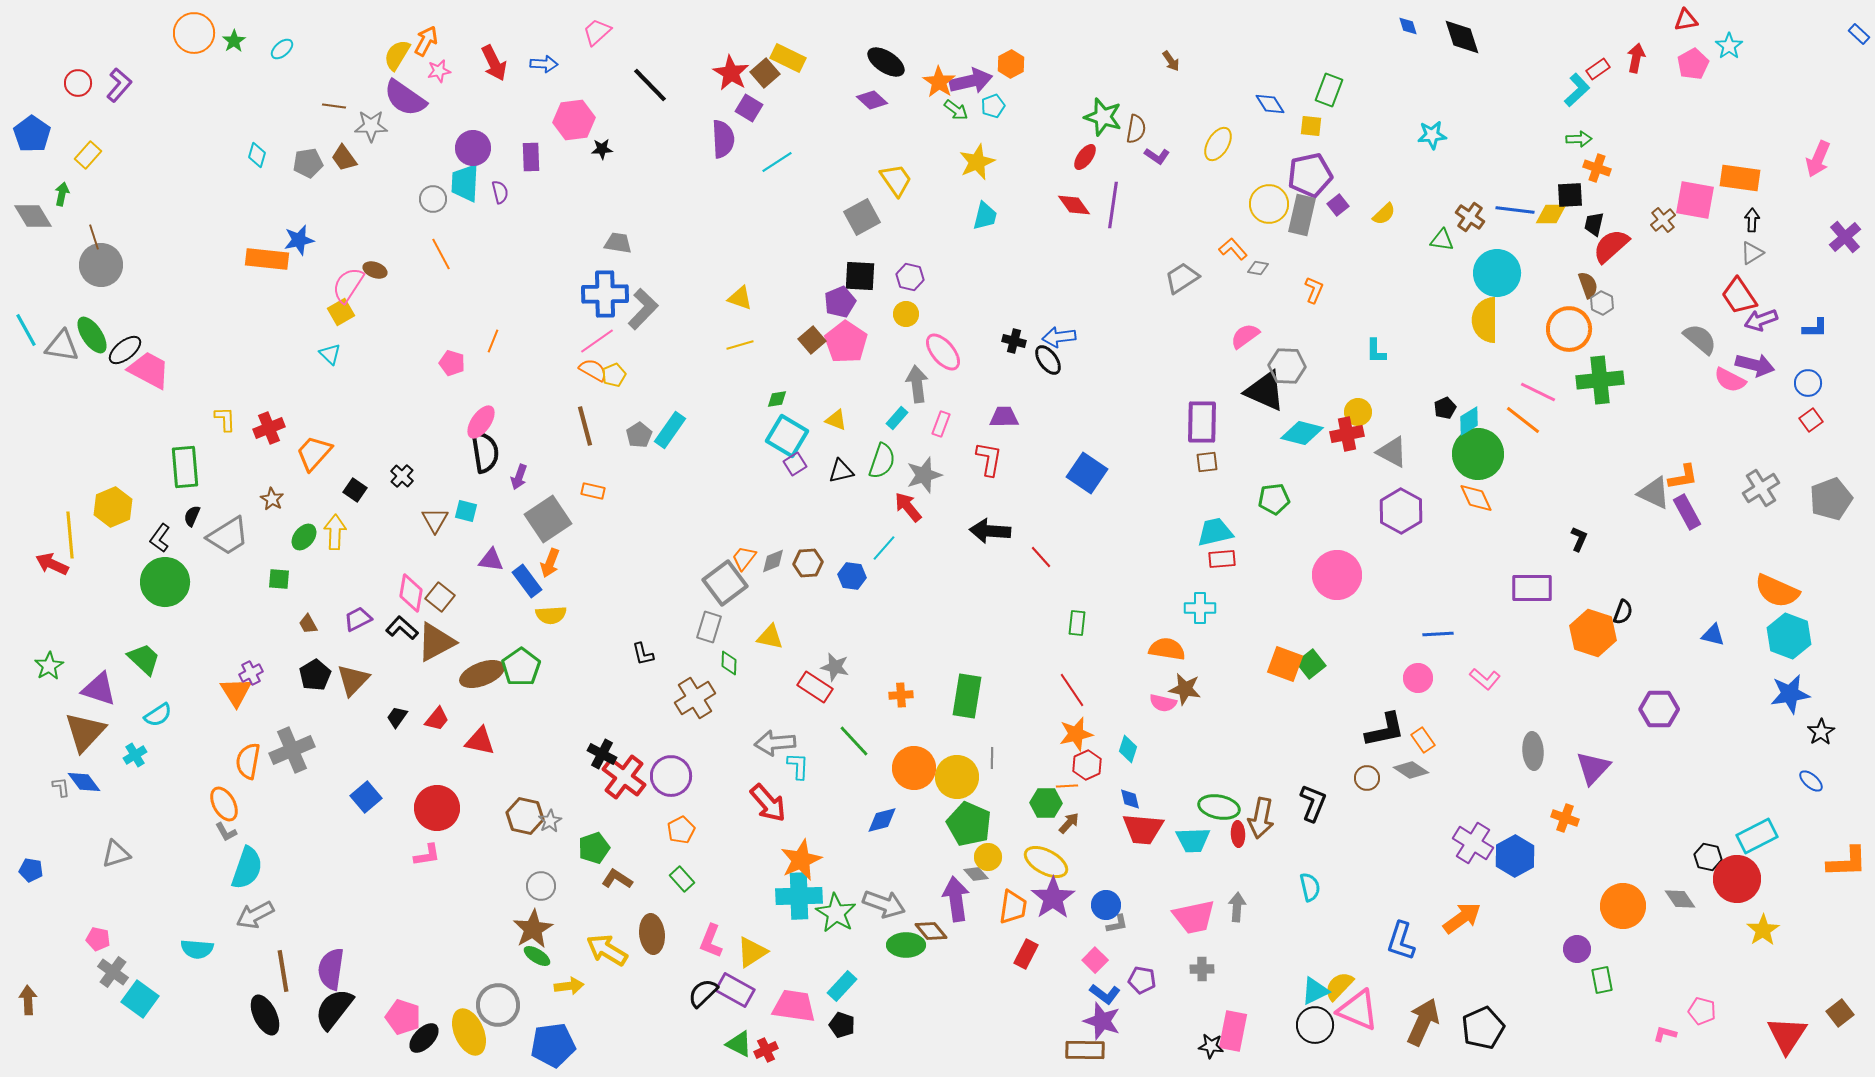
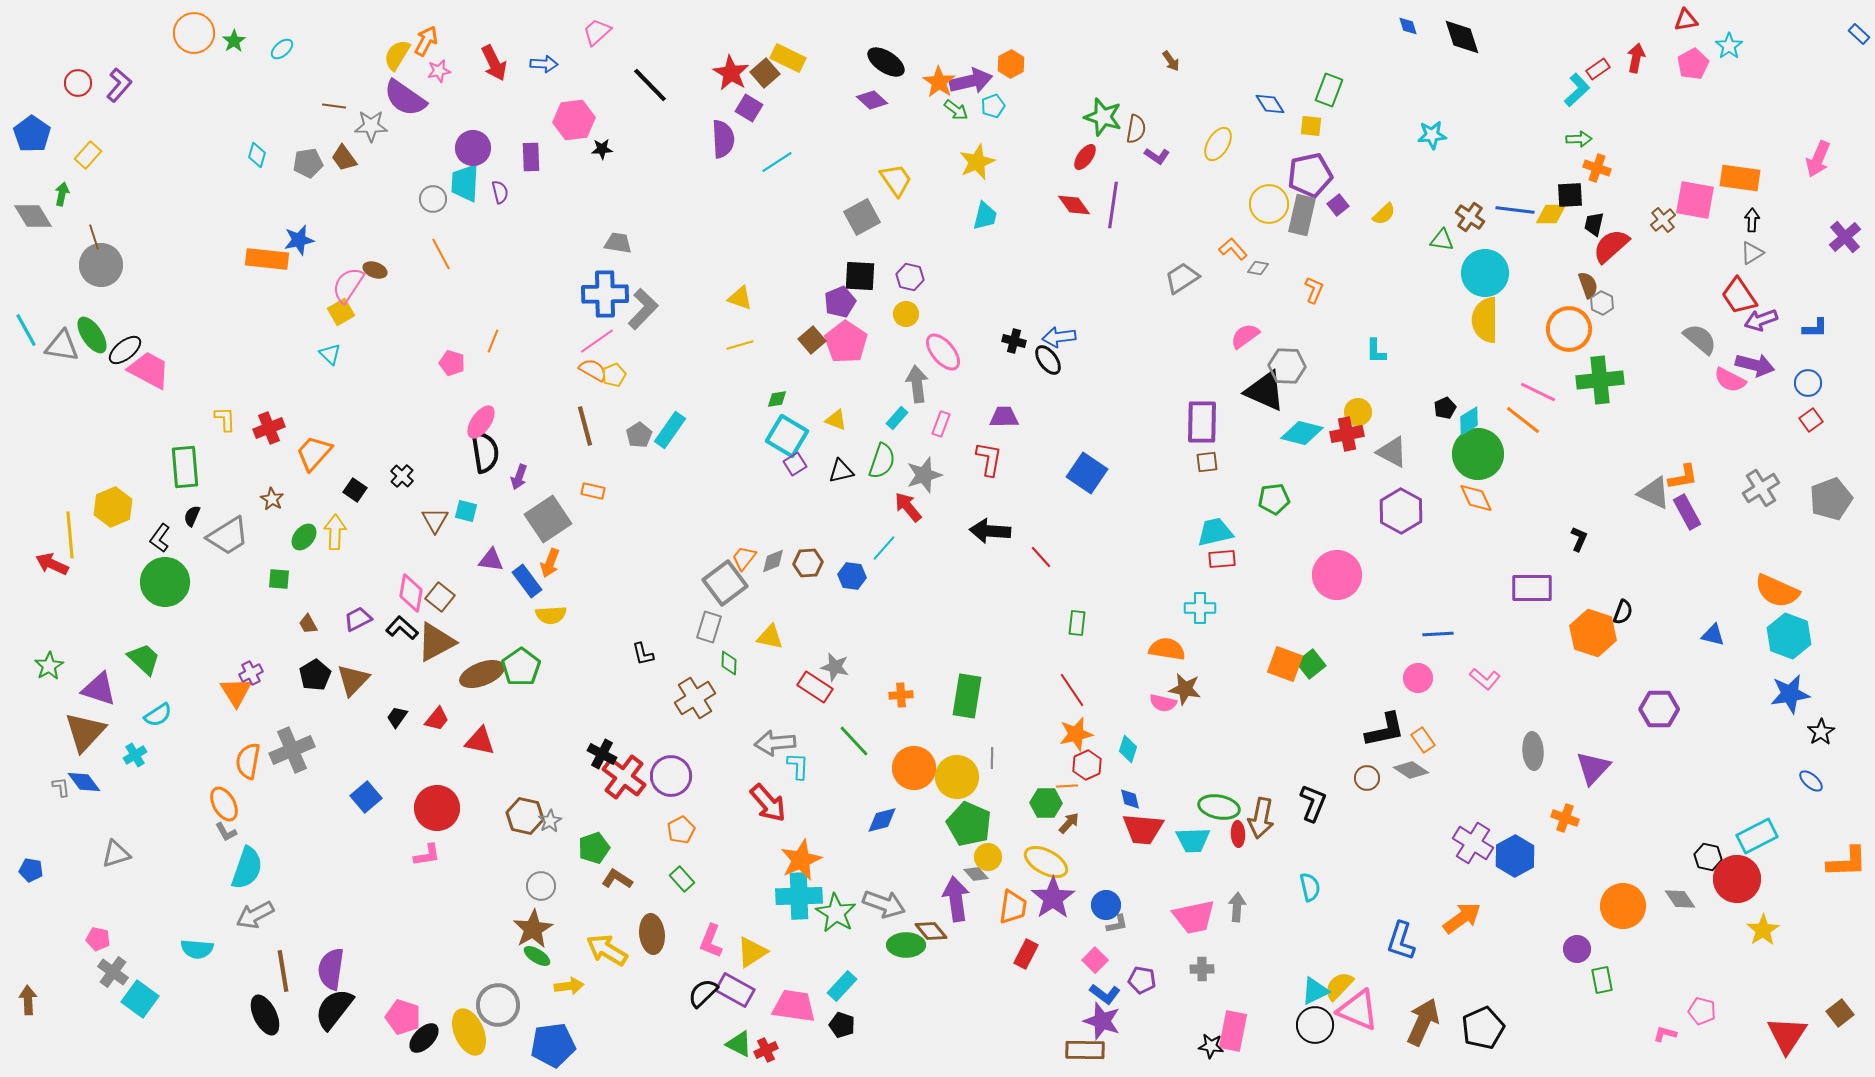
cyan circle at (1497, 273): moved 12 px left
